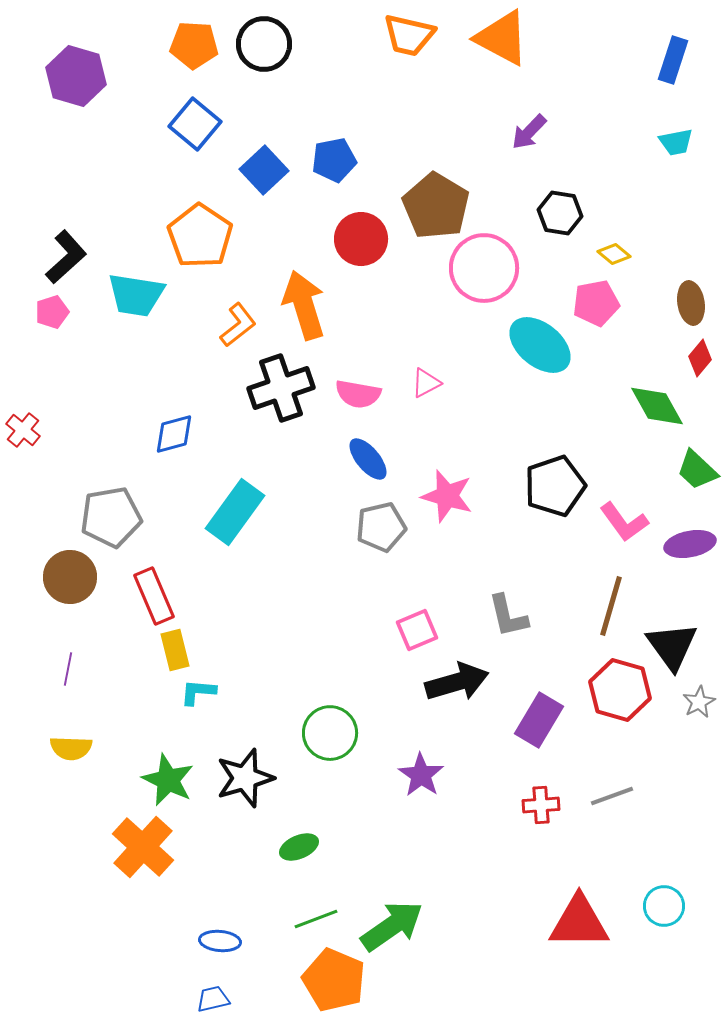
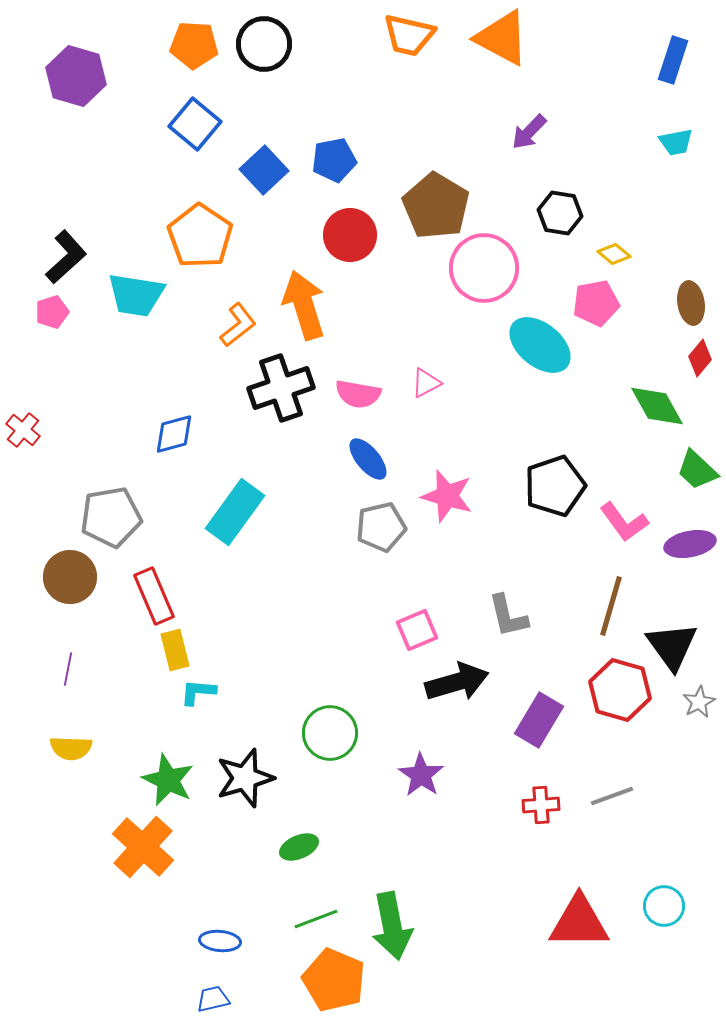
red circle at (361, 239): moved 11 px left, 4 px up
green arrow at (392, 926): rotated 114 degrees clockwise
